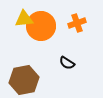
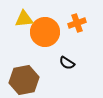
orange circle: moved 4 px right, 6 px down
